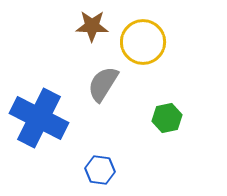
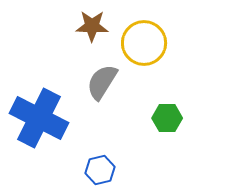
yellow circle: moved 1 px right, 1 px down
gray semicircle: moved 1 px left, 2 px up
green hexagon: rotated 12 degrees clockwise
blue hexagon: rotated 20 degrees counterclockwise
